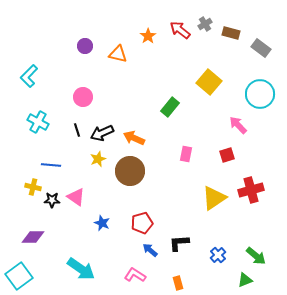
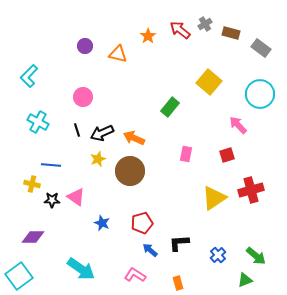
yellow cross: moved 1 px left, 3 px up
